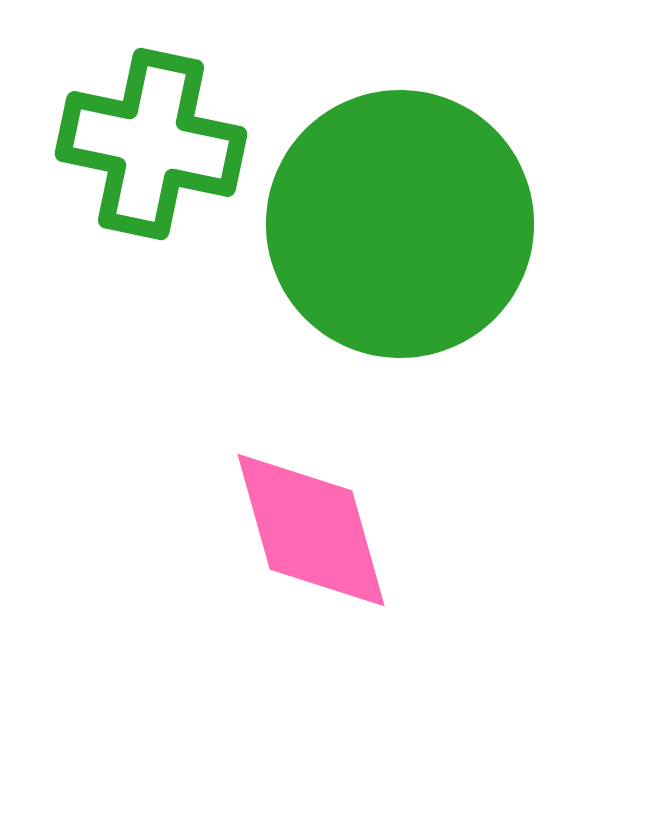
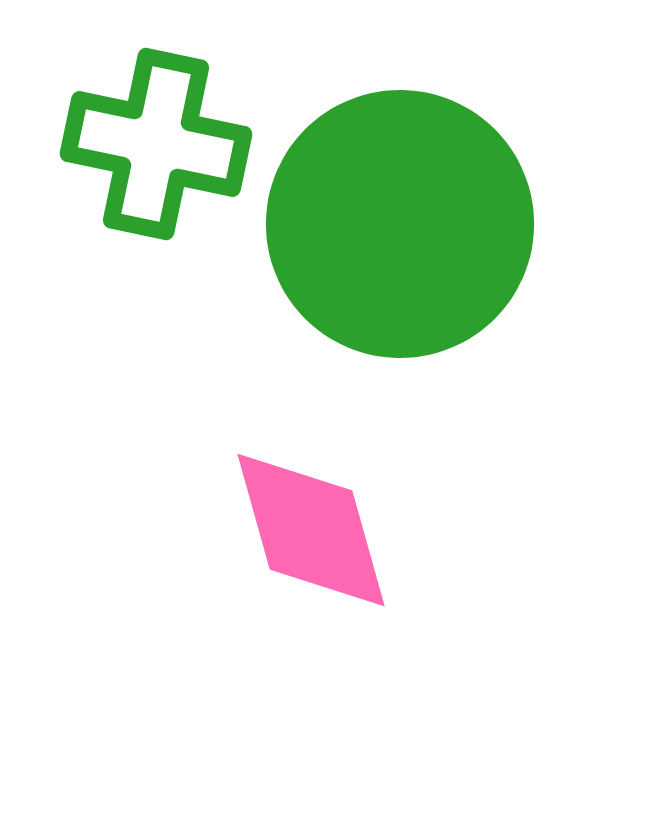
green cross: moved 5 px right
